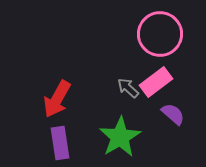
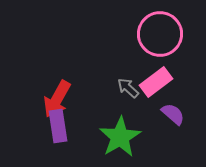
purple rectangle: moved 2 px left, 17 px up
